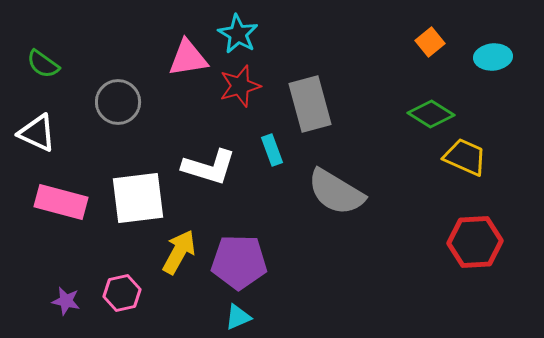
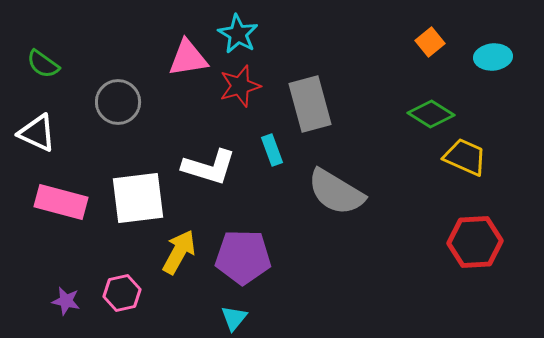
purple pentagon: moved 4 px right, 5 px up
cyan triangle: moved 4 px left, 1 px down; rotated 28 degrees counterclockwise
